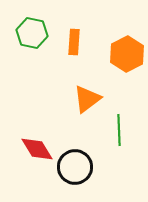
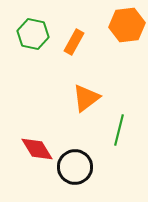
green hexagon: moved 1 px right, 1 px down
orange rectangle: rotated 25 degrees clockwise
orange hexagon: moved 29 px up; rotated 20 degrees clockwise
orange triangle: moved 1 px left, 1 px up
green line: rotated 16 degrees clockwise
